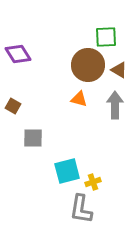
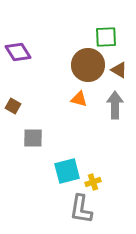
purple diamond: moved 2 px up
